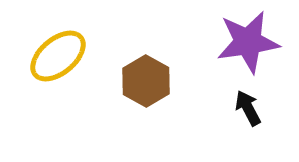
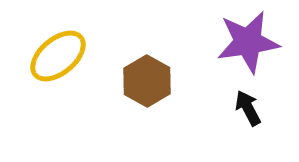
brown hexagon: moved 1 px right
